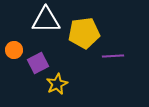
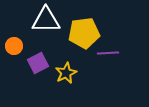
orange circle: moved 4 px up
purple line: moved 5 px left, 3 px up
yellow star: moved 9 px right, 11 px up
